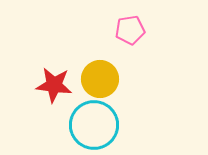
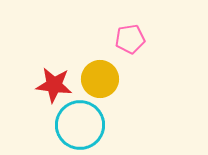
pink pentagon: moved 9 px down
cyan circle: moved 14 px left
